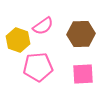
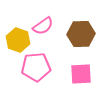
pink pentagon: moved 2 px left
pink square: moved 2 px left
